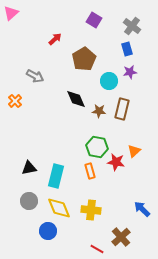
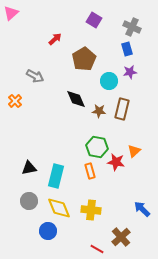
gray cross: moved 1 px down; rotated 12 degrees counterclockwise
